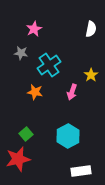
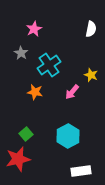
gray star: rotated 24 degrees clockwise
yellow star: rotated 16 degrees counterclockwise
pink arrow: rotated 21 degrees clockwise
